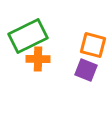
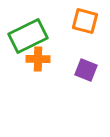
orange square: moved 8 px left, 24 px up
